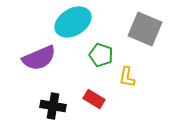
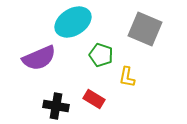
black cross: moved 3 px right
